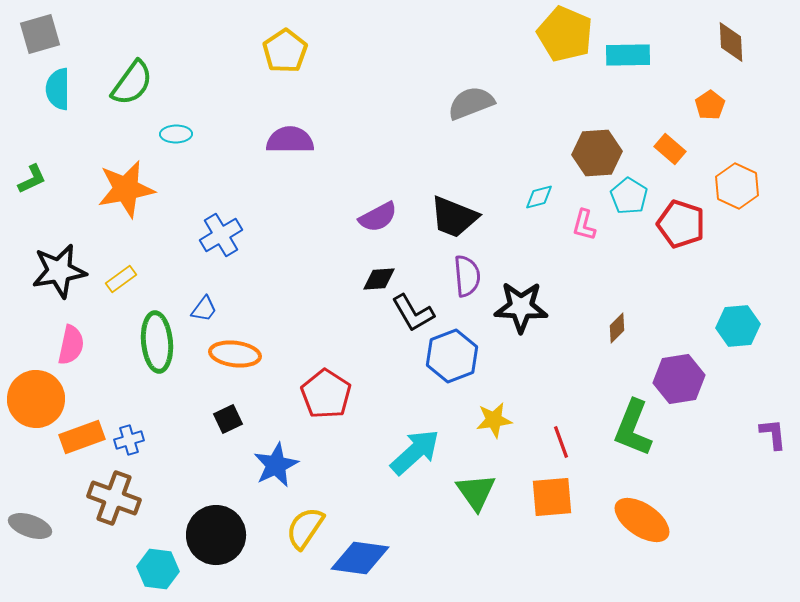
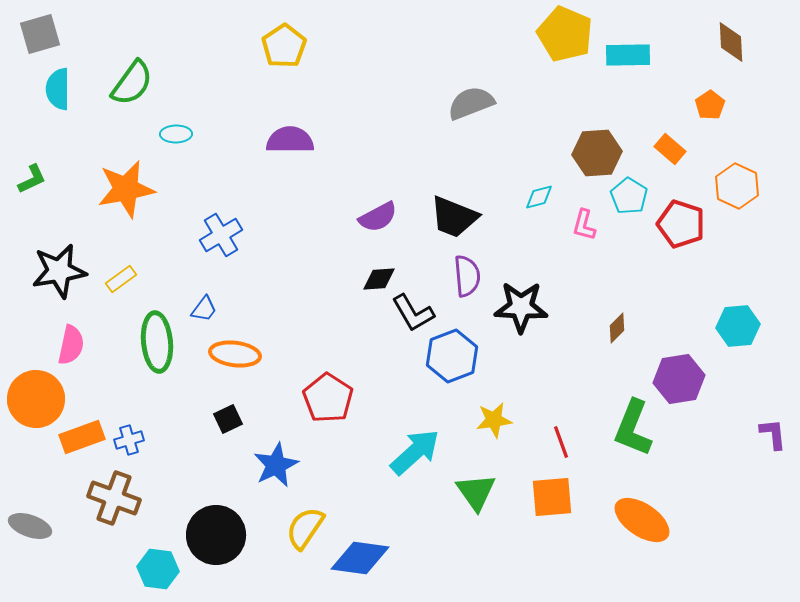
yellow pentagon at (285, 51): moved 1 px left, 5 px up
red pentagon at (326, 394): moved 2 px right, 4 px down
